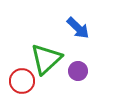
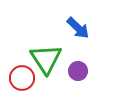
green triangle: rotated 20 degrees counterclockwise
red circle: moved 3 px up
